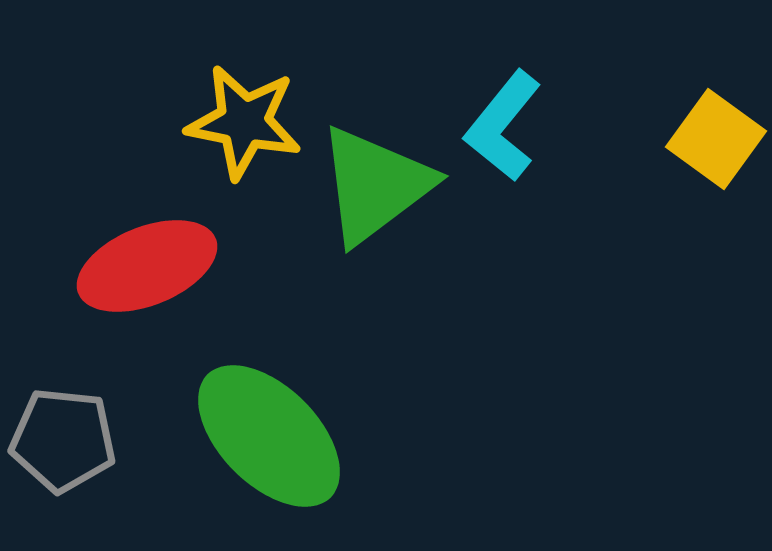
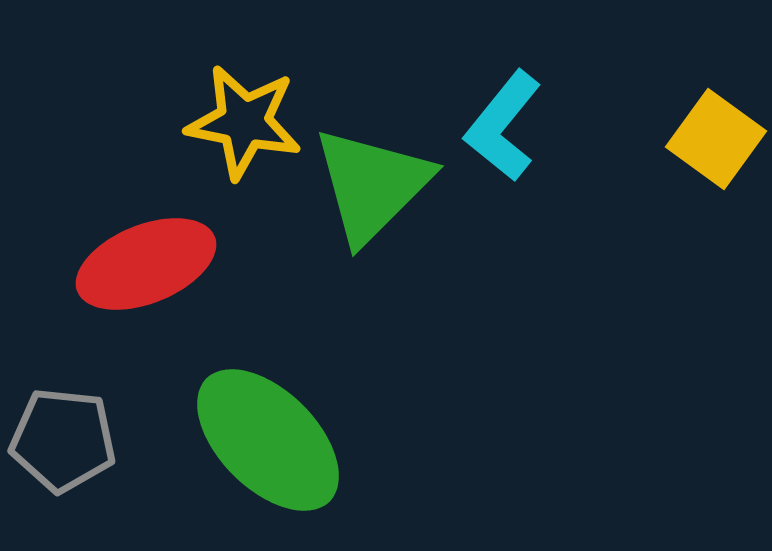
green triangle: moved 3 px left; rotated 8 degrees counterclockwise
red ellipse: moved 1 px left, 2 px up
green ellipse: moved 1 px left, 4 px down
